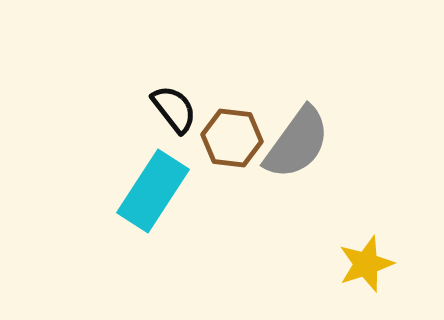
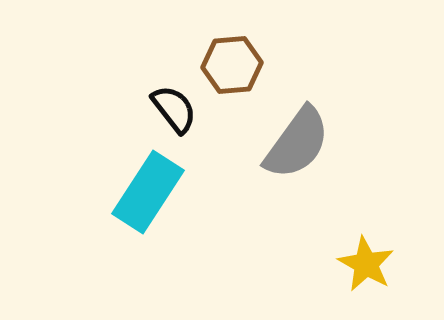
brown hexagon: moved 73 px up; rotated 12 degrees counterclockwise
cyan rectangle: moved 5 px left, 1 px down
yellow star: rotated 24 degrees counterclockwise
